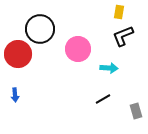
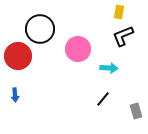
red circle: moved 2 px down
black line: rotated 21 degrees counterclockwise
